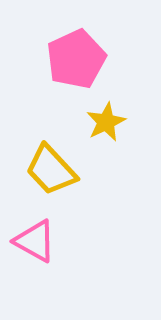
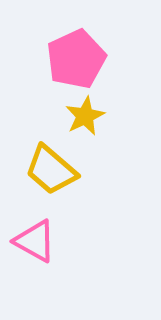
yellow star: moved 21 px left, 6 px up
yellow trapezoid: rotated 6 degrees counterclockwise
